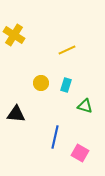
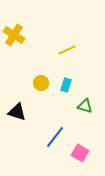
black triangle: moved 1 px right, 2 px up; rotated 12 degrees clockwise
blue line: rotated 25 degrees clockwise
